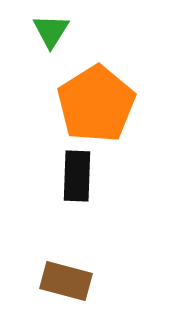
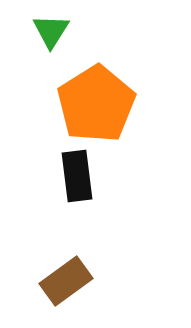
black rectangle: rotated 9 degrees counterclockwise
brown rectangle: rotated 51 degrees counterclockwise
